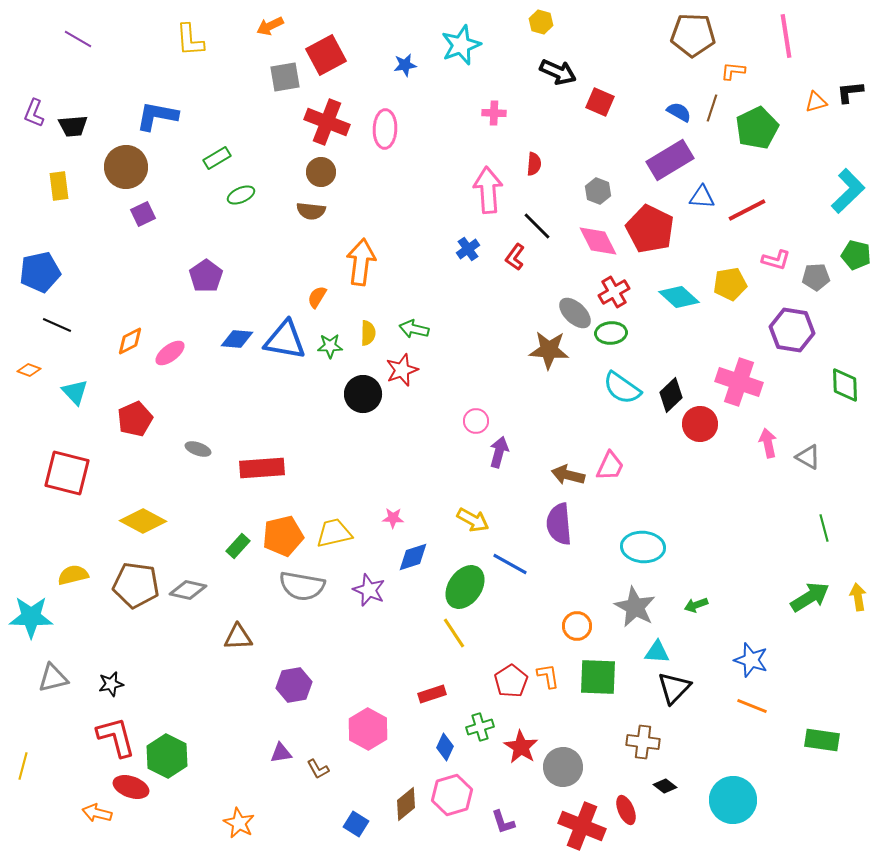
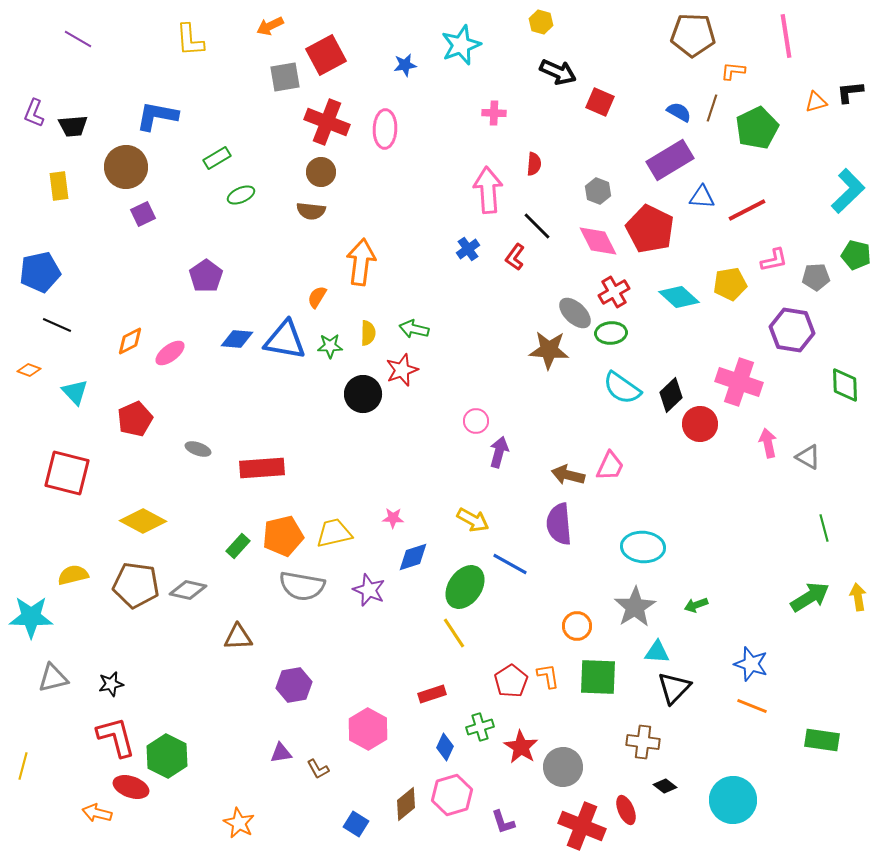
pink L-shape at (776, 260): moved 2 px left; rotated 28 degrees counterclockwise
gray star at (635, 607): rotated 12 degrees clockwise
blue star at (751, 660): moved 4 px down
